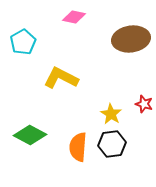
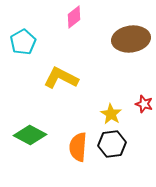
pink diamond: rotated 50 degrees counterclockwise
